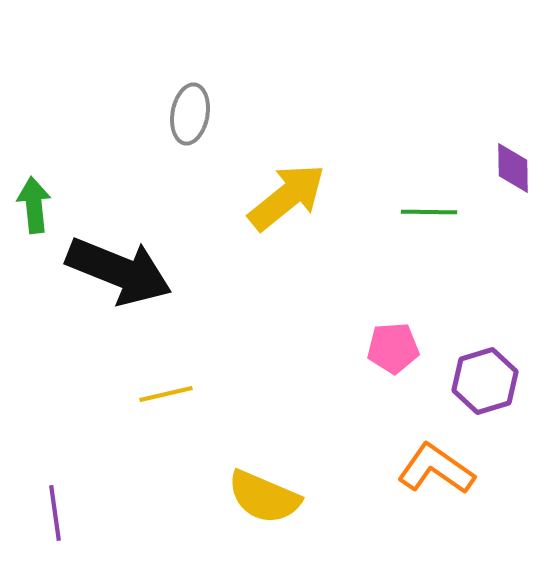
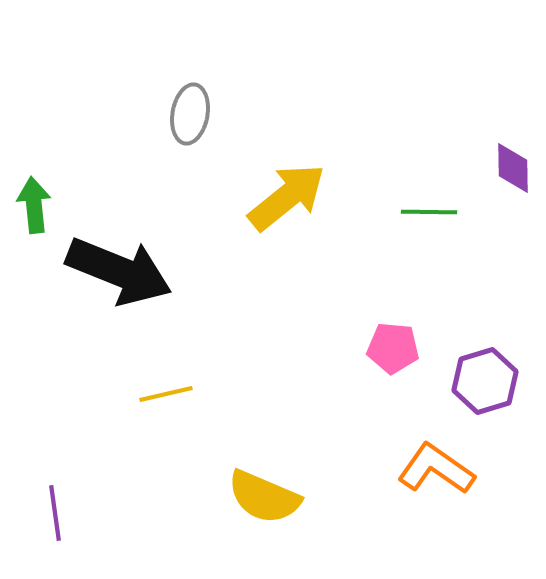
pink pentagon: rotated 9 degrees clockwise
